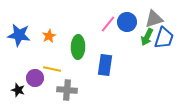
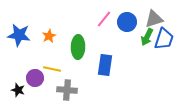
pink line: moved 4 px left, 5 px up
blue trapezoid: moved 1 px down
